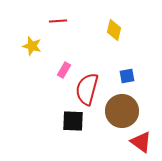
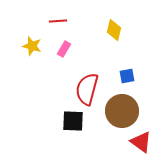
pink rectangle: moved 21 px up
